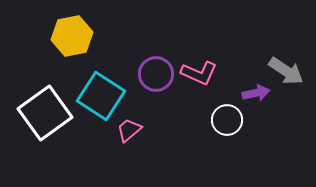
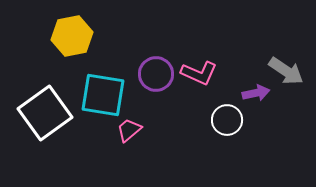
cyan square: moved 2 px right, 1 px up; rotated 24 degrees counterclockwise
